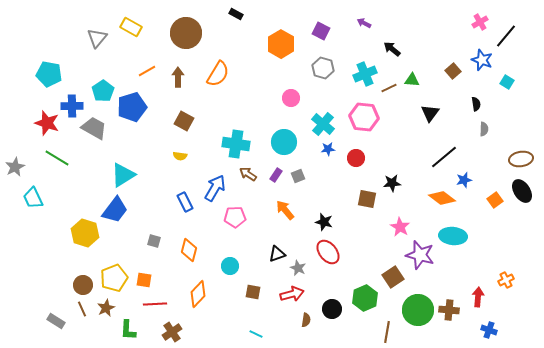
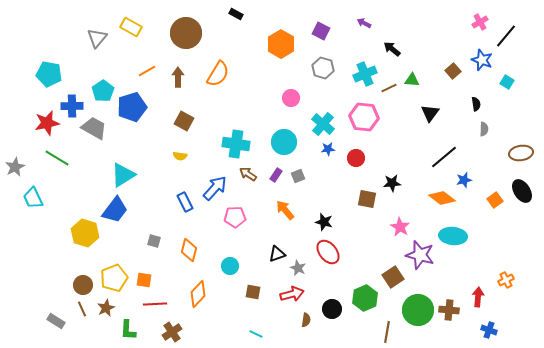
red star at (47, 123): rotated 30 degrees counterclockwise
brown ellipse at (521, 159): moved 6 px up
blue arrow at (215, 188): rotated 12 degrees clockwise
